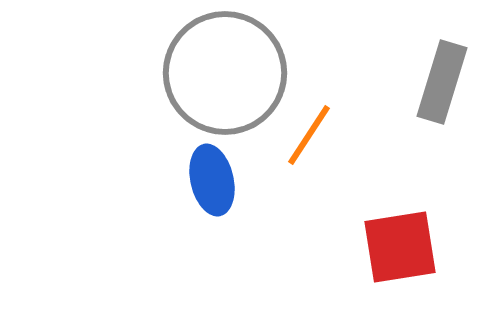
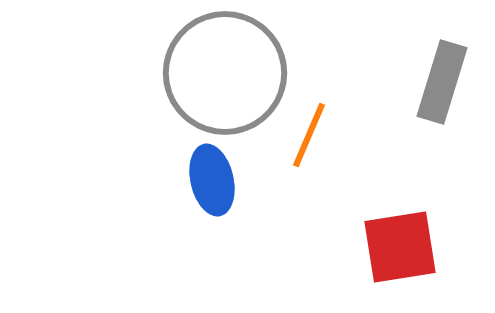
orange line: rotated 10 degrees counterclockwise
